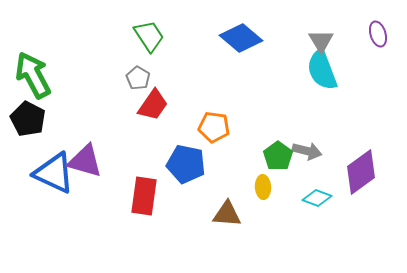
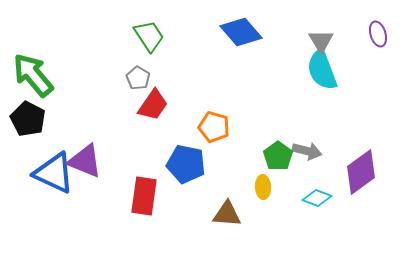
blue diamond: moved 6 px up; rotated 9 degrees clockwise
green arrow: rotated 12 degrees counterclockwise
orange pentagon: rotated 8 degrees clockwise
purple triangle: rotated 6 degrees clockwise
